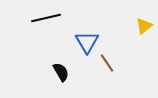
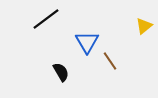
black line: moved 1 px down; rotated 24 degrees counterclockwise
brown line: moved 3 px right, 2 px up
